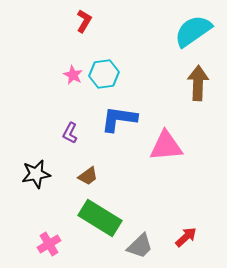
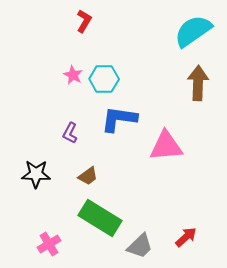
cyan hexagon: moved 5 px down; rotated 8 degrees clockwise
black star: rotated 12 degrees clockwise
